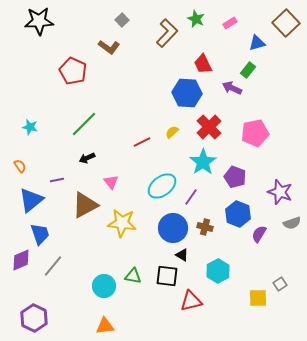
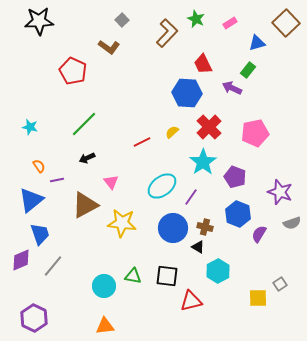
orange semicircle at (20, 166): moved 19 px right
black triangle at (182, 255): moved 16 px right, 8 px up
